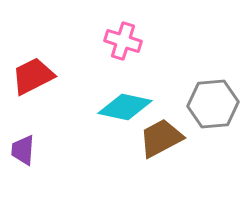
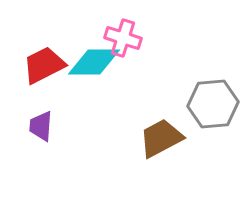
pink cross: moved 3 px up
red trapezoid: moved 11 px right, 11 px up
cyan diamond: moved 31 px left, 45 px up; rotated 12 degrees counterclockwise
purple trapezoid: moved 18 px right, 24 px up
